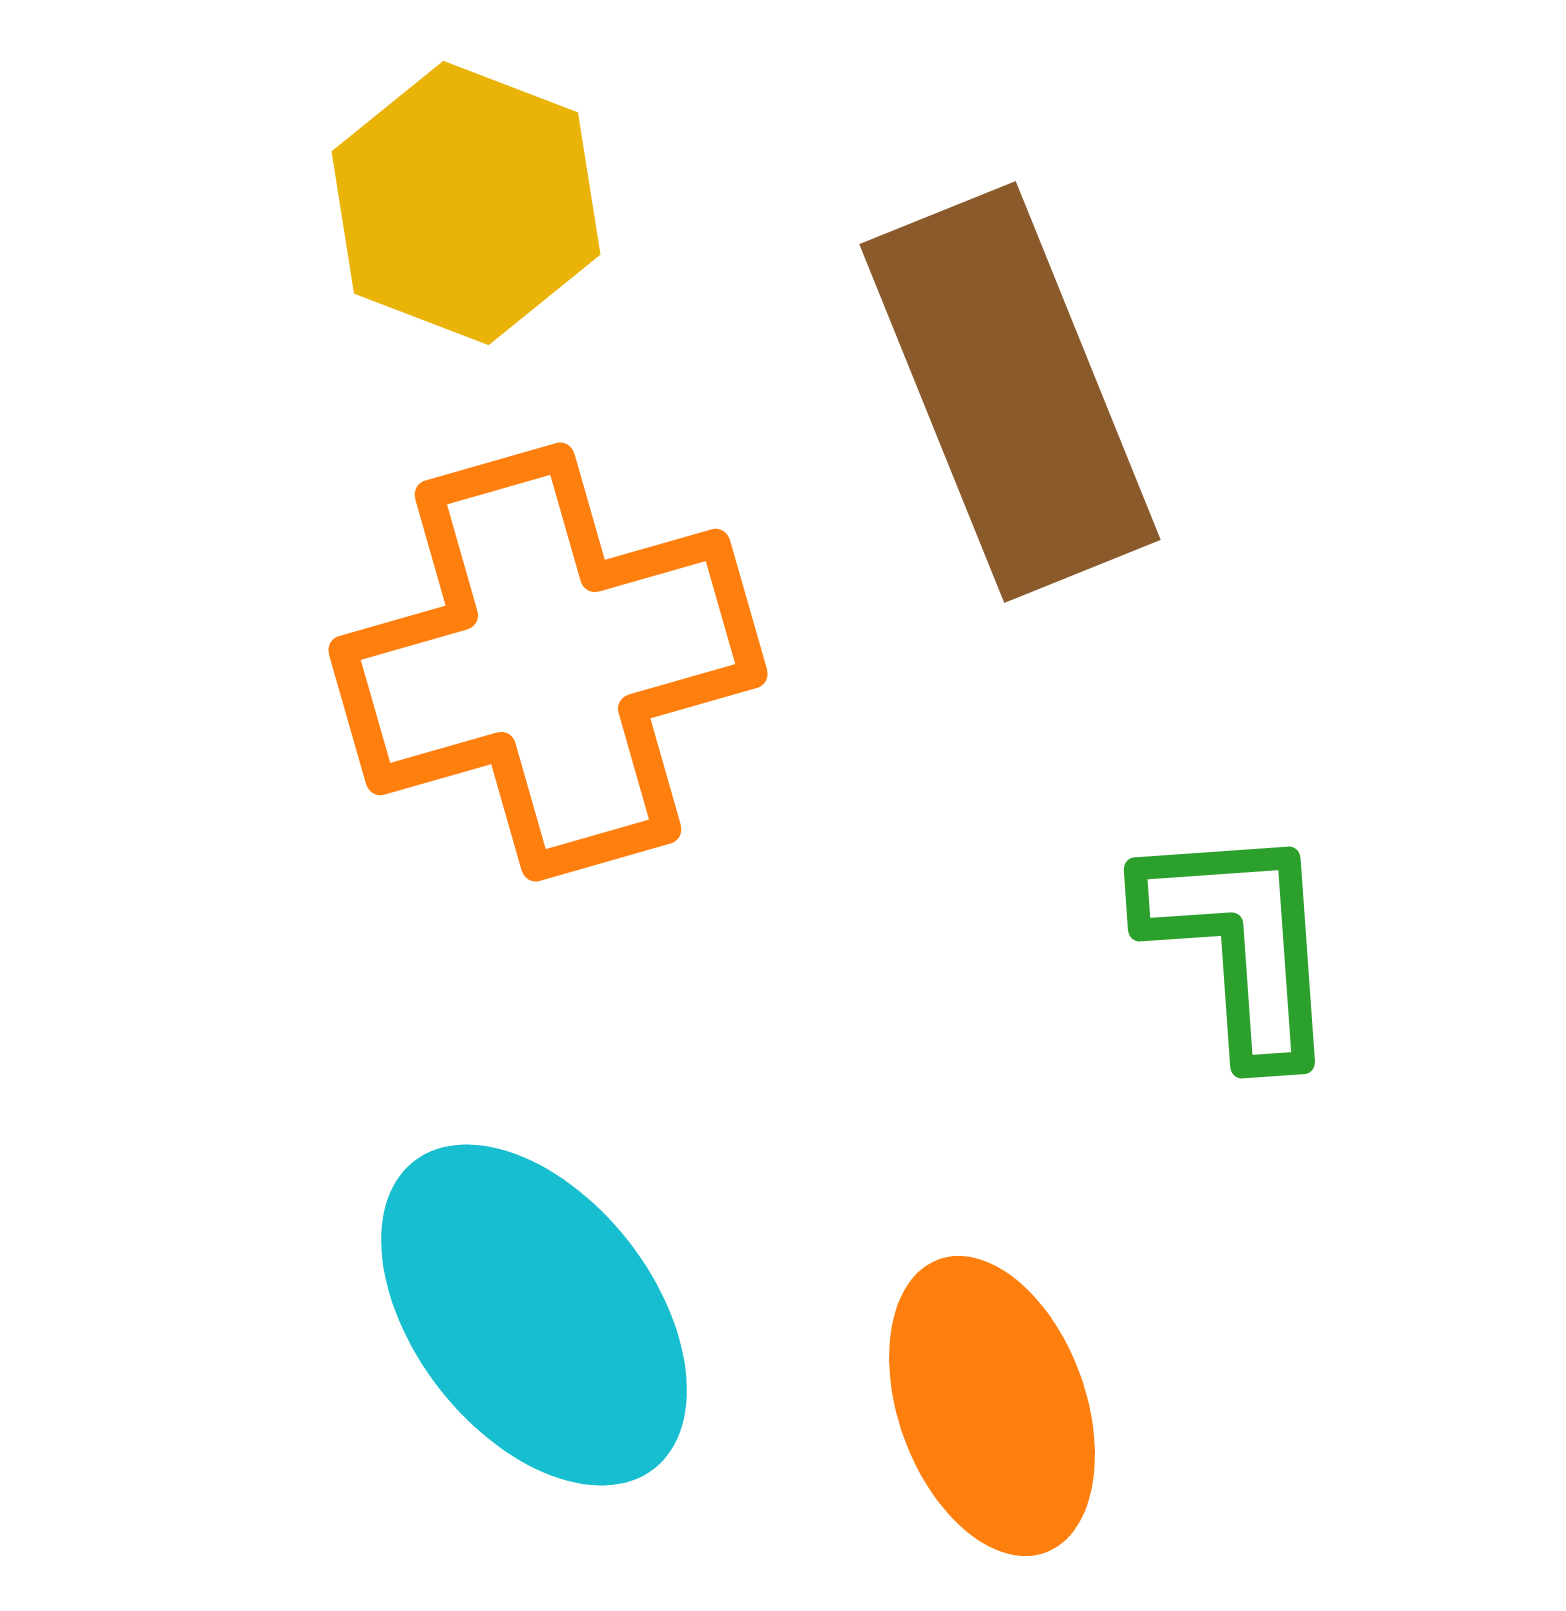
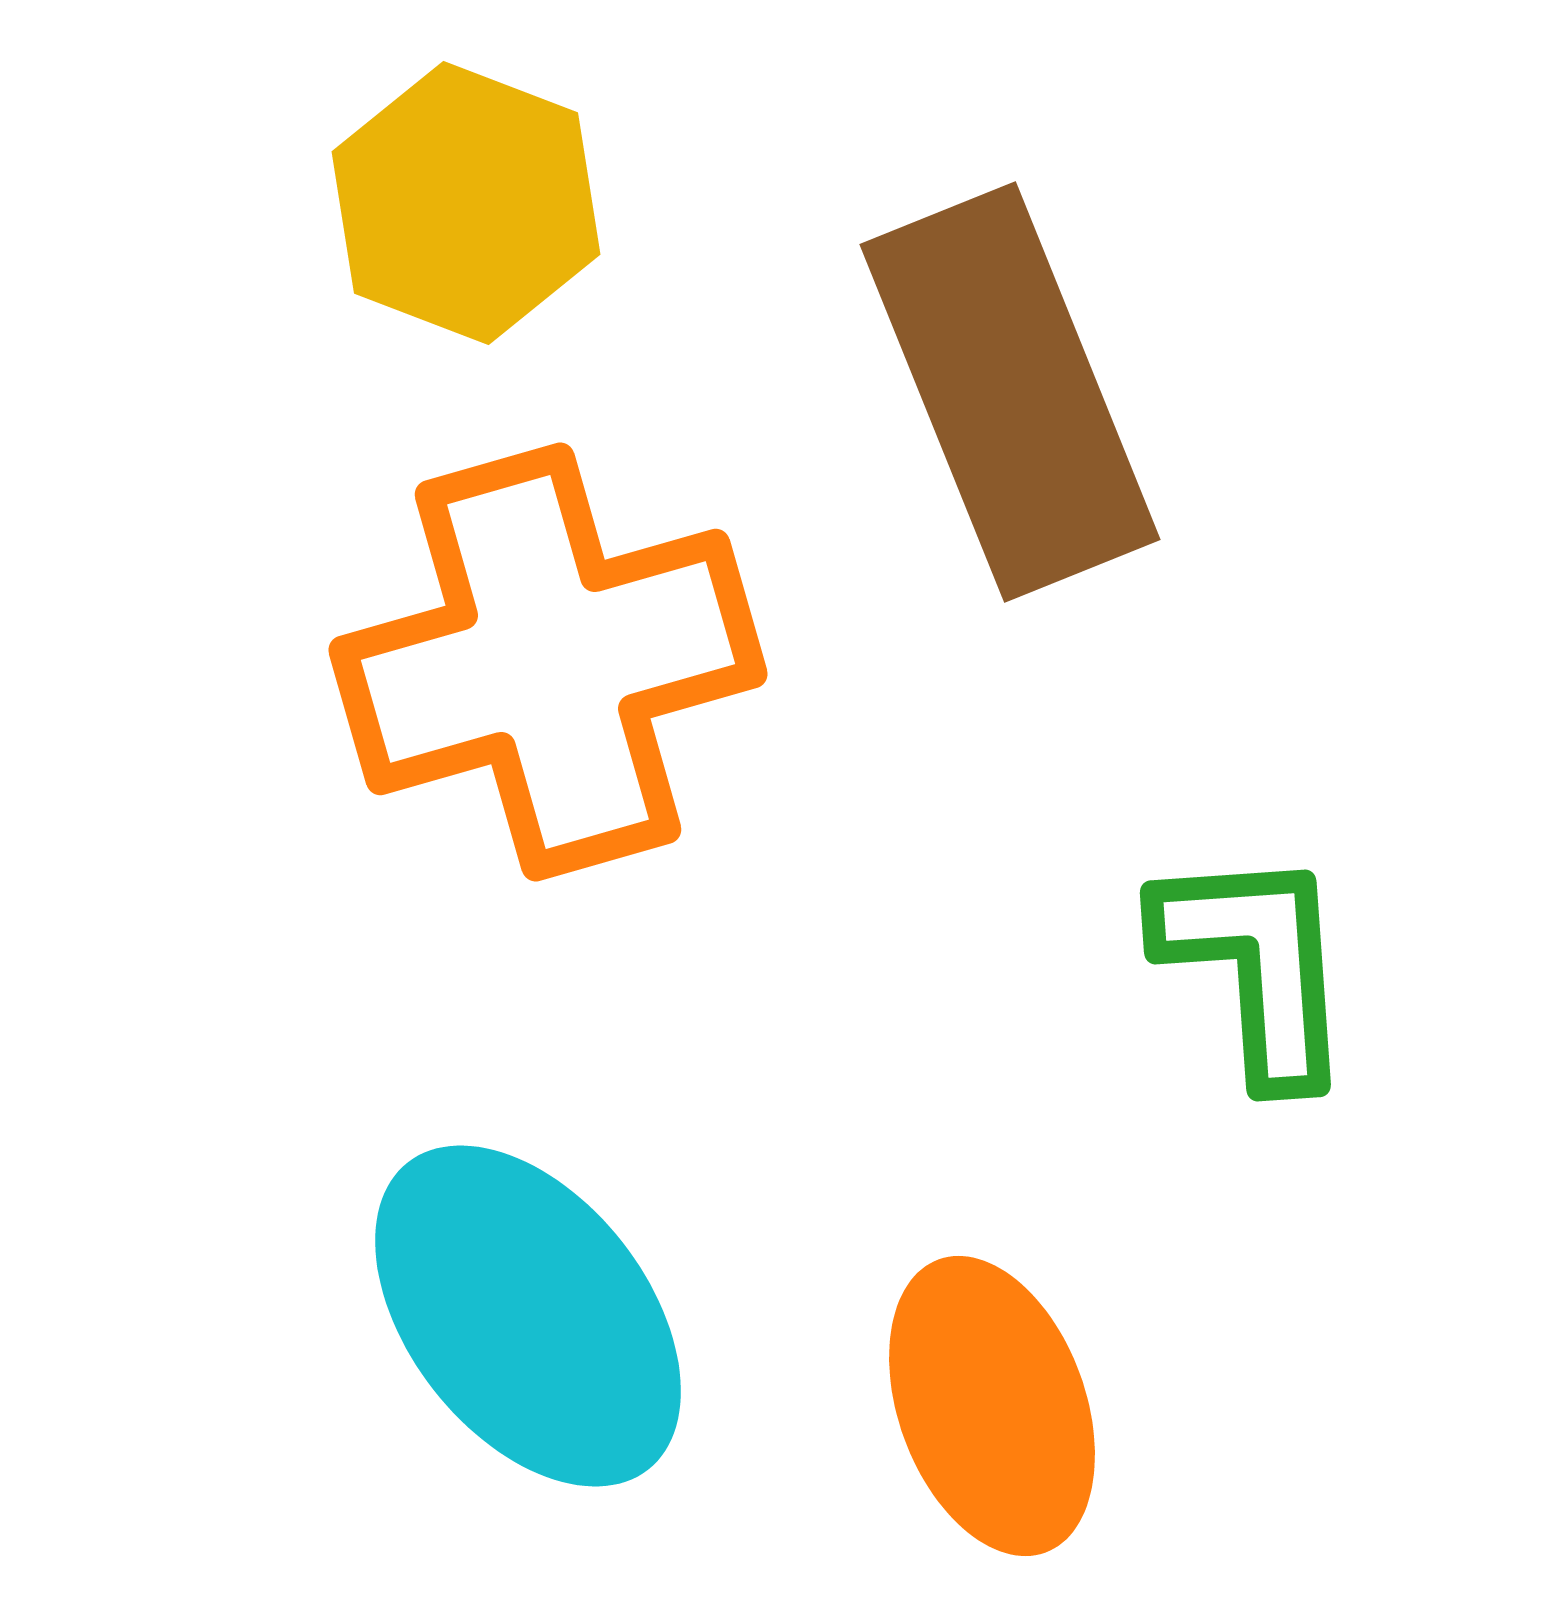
green L-shape: moved 16 px right, 23 px down
cyan ellipse: moved 6 px left, 1 px down
